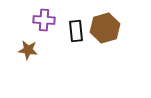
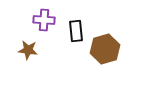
brown hexagon: moved 21 px down
